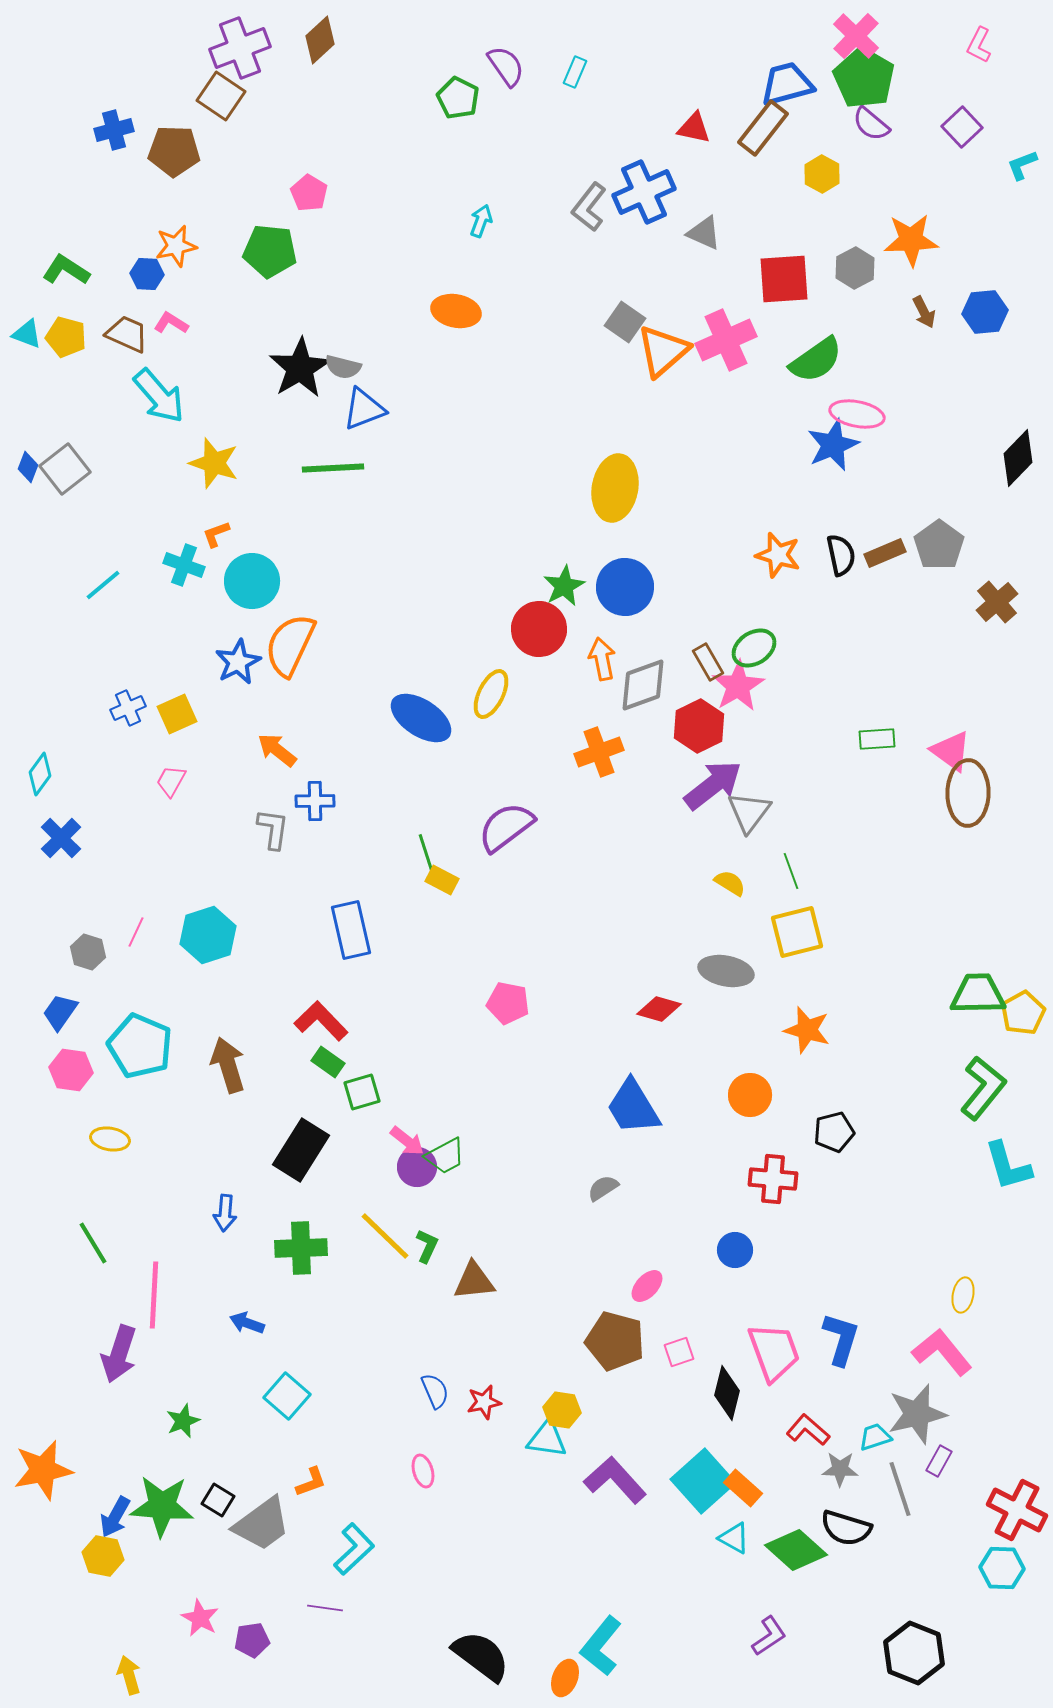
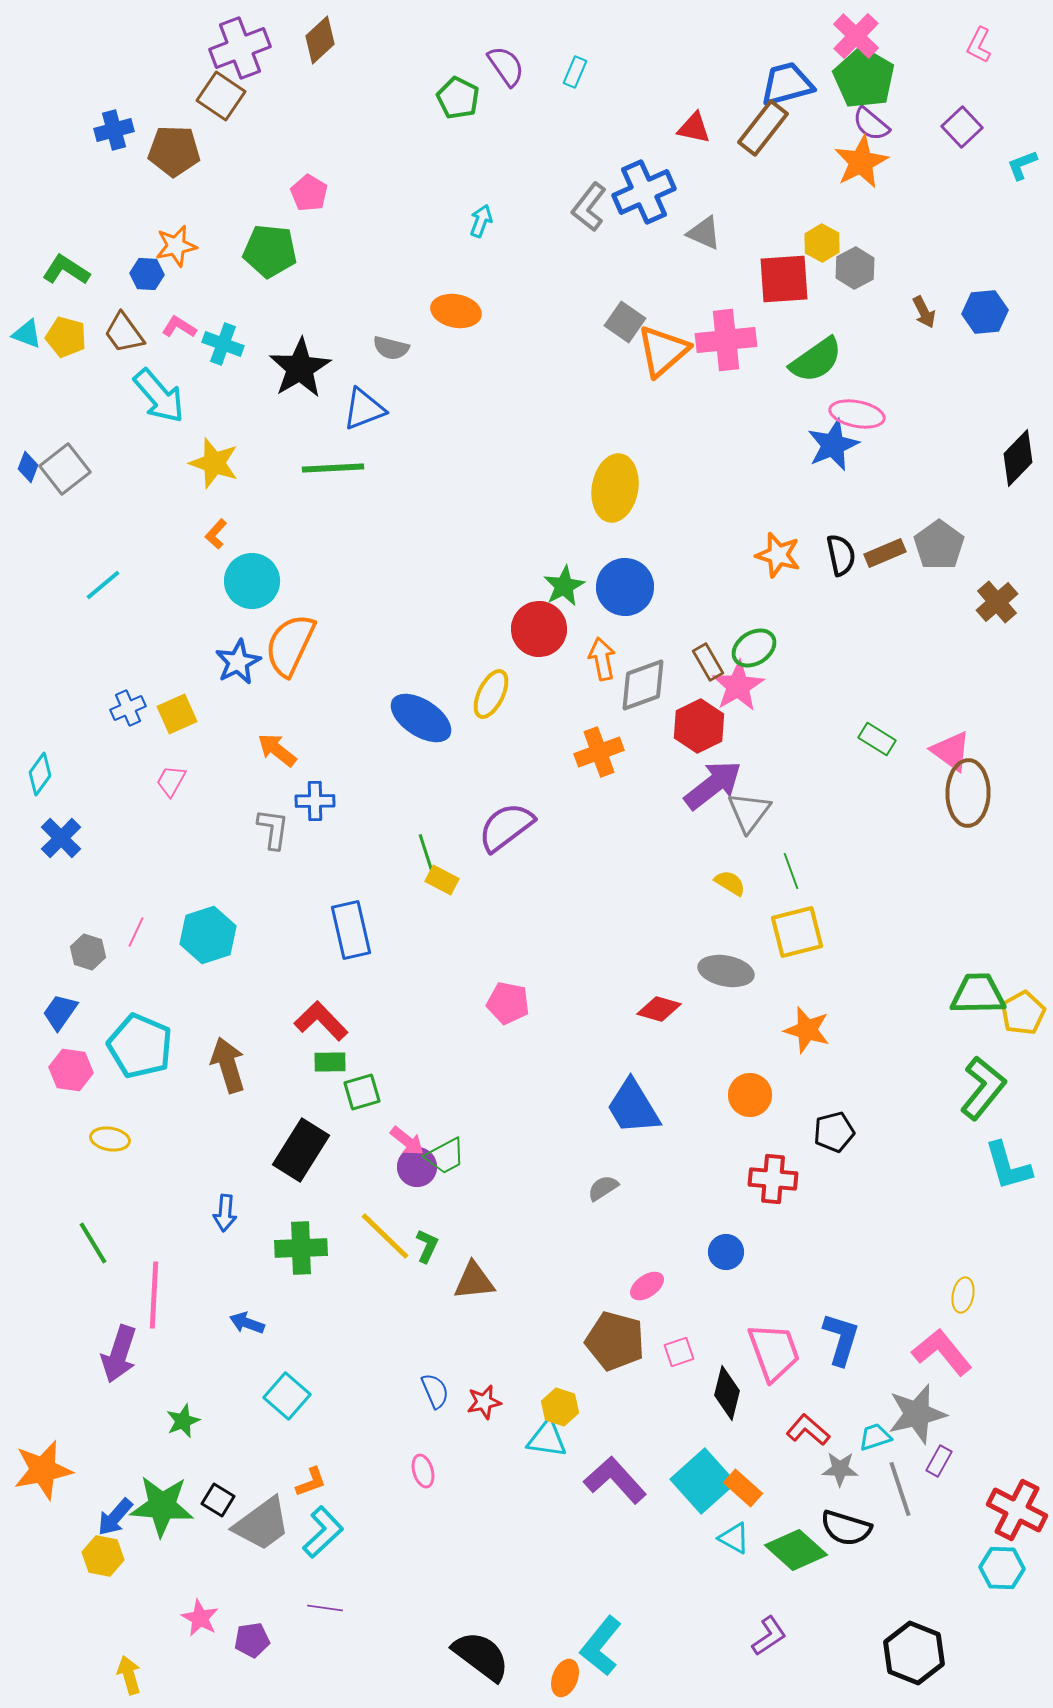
yellow hexagon at (822, 174): moved 69 px down
orange star at (911, 240): moved 50 px left, 78 px up; rotated 24 degrees counterclockwise
pink L-shape at (171, 323): moved 8 px right, 4 px down
brown trapezoid at (127, 334): moved 3 px left, 1 px up; rotated 150 degrees counterclockwise
pink cross at (726, 340): rotated 18 degrees clockwise
gray semicircle at (343, 367): moved 48 px right, 19 px up
orange L-shape at (216, 534): rotated 28 degrees counterclockwise
cyan cross at (184, 565): moved 39 px right, 221 px up
green rectangle at (877, 739): rotated 36 degrees clockwise
green rectangle at (328, 1062): moved 2 px right; rotated 36 degrees counterclockwise
blue circle at (735, 1250): moved 9 px left, 2 px down
pink ellipse at (647, 1286): rotated 12 degrees clockwise
yellow hexagon at (562, 1410): moved 2 px left, 3 px up; rotated 9 degrees clockwise
blue arrow at (115, 1517): rotated 12 degrees clockwise
cyan L-shape at (354, 1549): moved 31 px left, 17 px up
